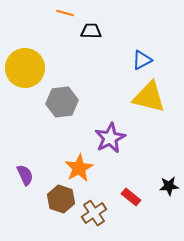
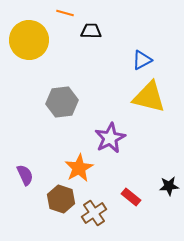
yellow circle: moved 4 px right, 28 px up
